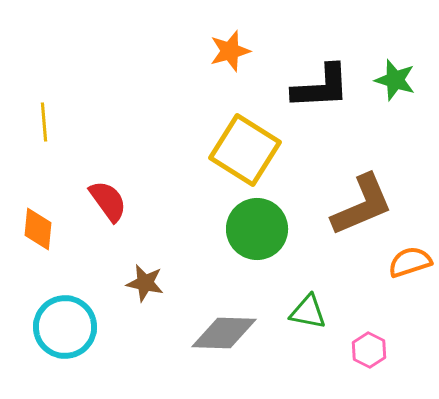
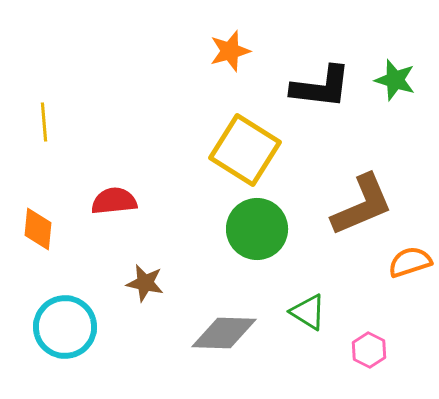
black L-shape: rotated 10 degrees clockwise
red semicircle: moved 6 px right; rotated 60 degrees counterclockwise
green triangle: rotated 21 degrees clockwise
